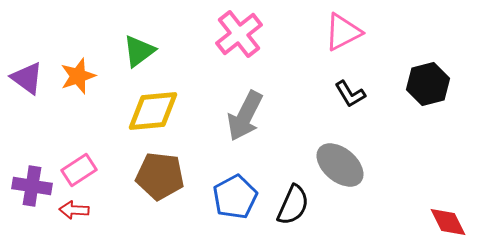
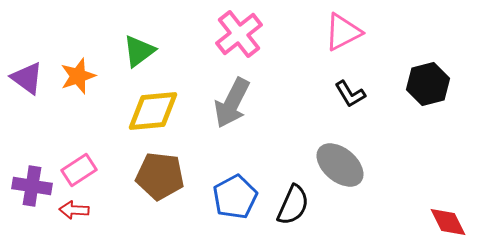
gray arrow: moved 13 px left, 13 px up
